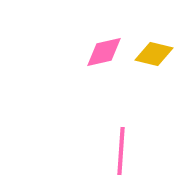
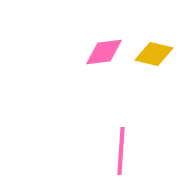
pink diamond: rotated 6 degrees clockwise
